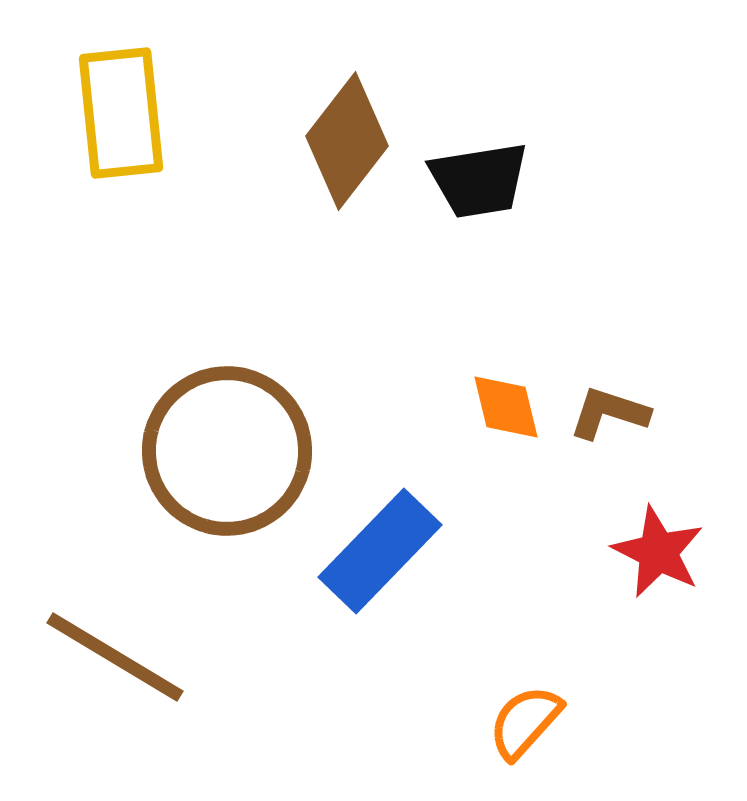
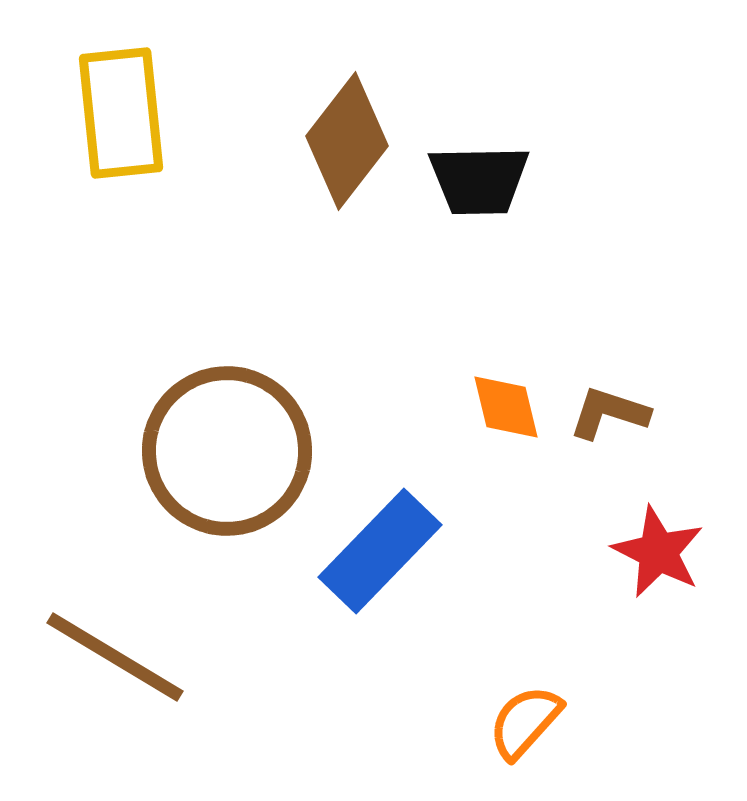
black trapezoid: rotated 8 degrees clockwise
